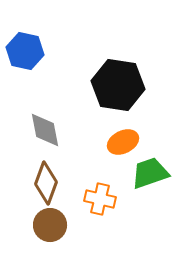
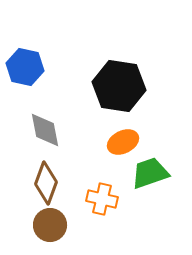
blue hexagon: moved 16 px down
black hexagon: moved 1 px right, 1 px down
orange cross: moved 2 px right
